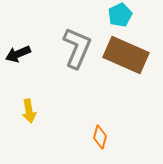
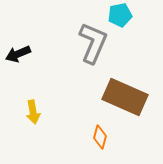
cyan pentagon: rotated 15 degrees clockwise
gray L-shape: moved 16 px right, 5 px up
brown rectangle: moved 1 px left, 42 px down
yellow arrow: moved 4 px right, 1 px down
